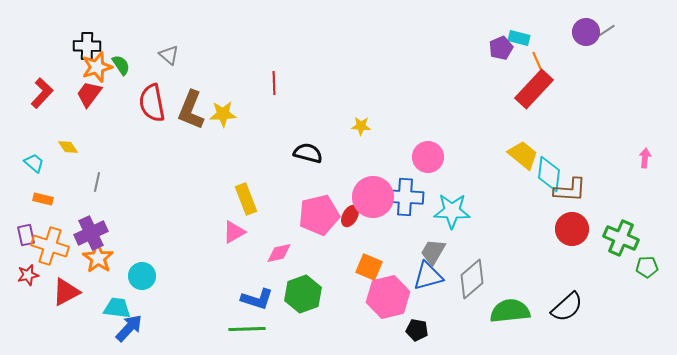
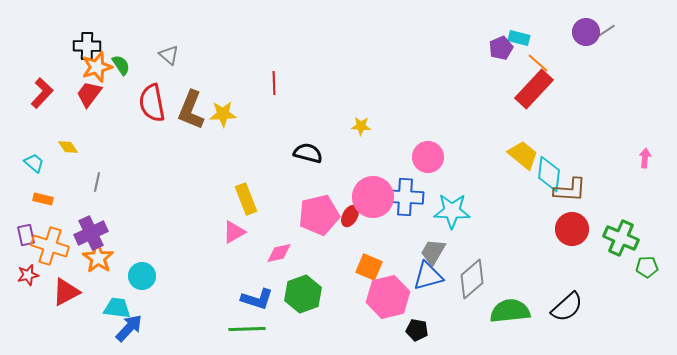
orange line at (538, 63): rotated 25 degrees counterclockwise
